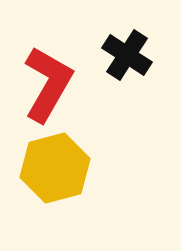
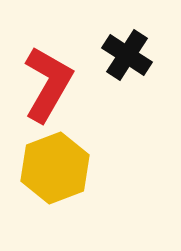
yellow hexagon: rotated 6 degrees counterclockwise
